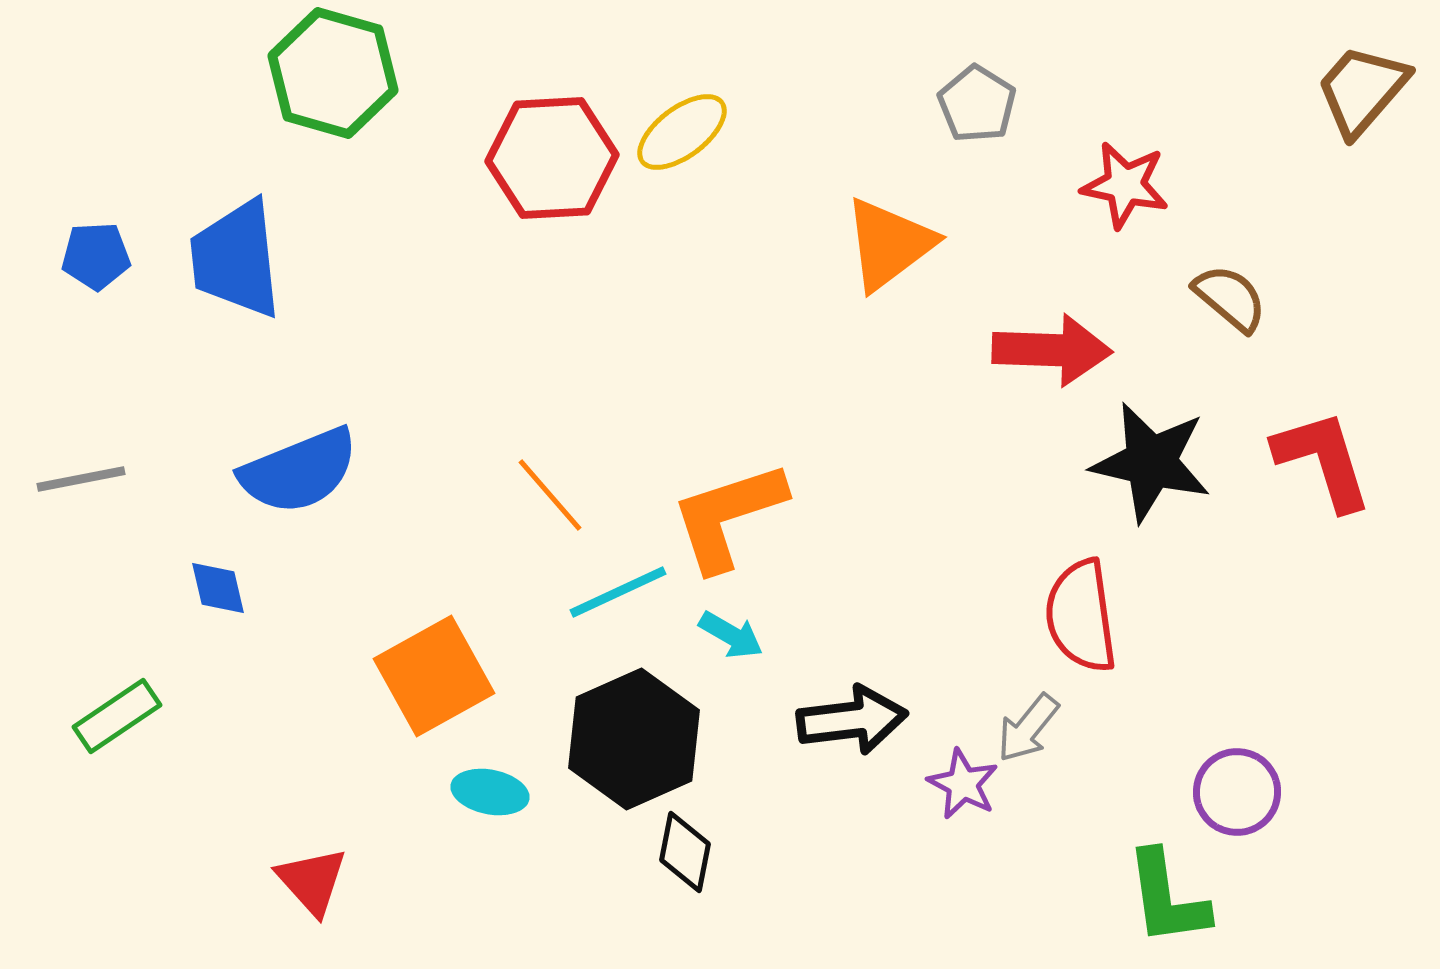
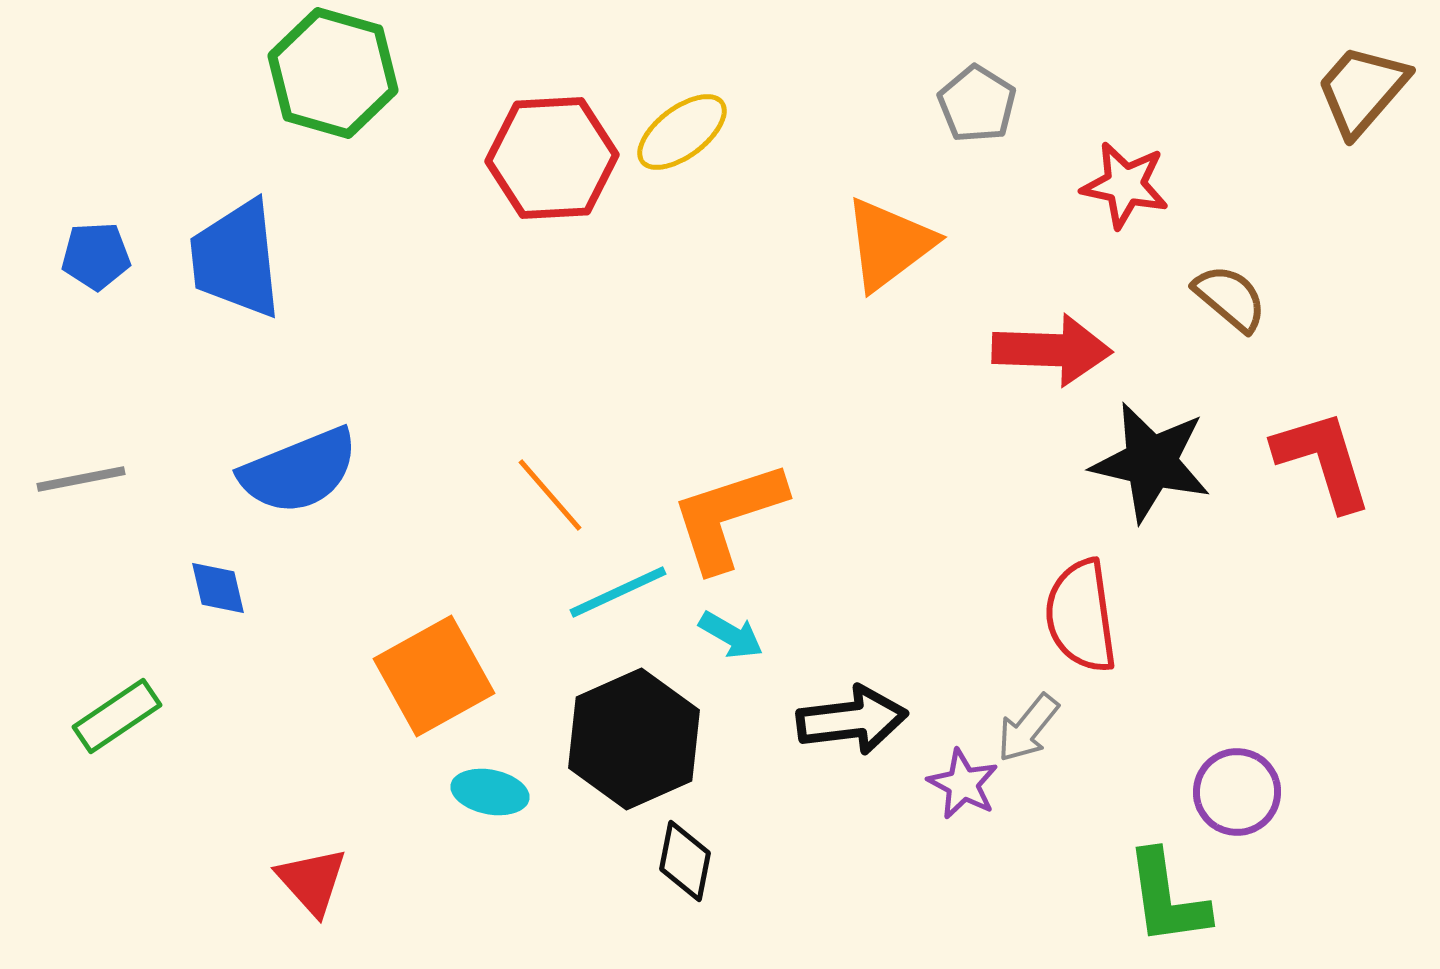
black diamond: moved 9 px down
